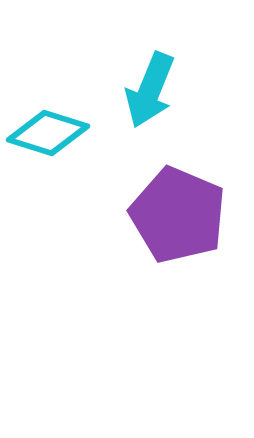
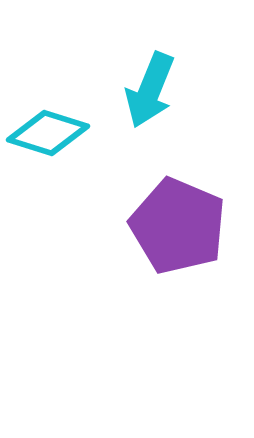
purple pentagon: moved 11 px down
